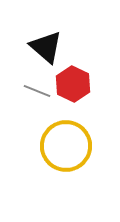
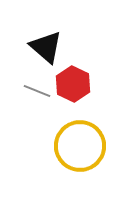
yellow circle: moved 14 px right
